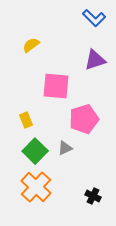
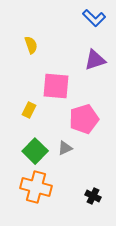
yellow semicircle: rotated 108 degrees clockwise
yellow rectangle: moved 3 px right, 10 px up; rotated 49 degrees clockwise
orange cross: rotated 28 degrees counterclockwise
